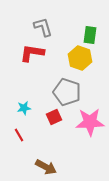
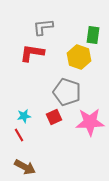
gray L-shape: rotated 80 degrees counterclockwise
green rectangle: moved 3 px right
yellow hexagon: moved 1 px left, 1 px up
cyan star: moved 8 px down
brown arrow: moved 21 px left
